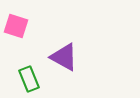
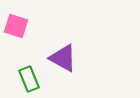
purple triangle: moved 1 px left, 1 px down
